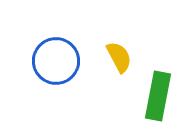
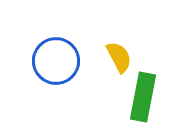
green rectangle: moved 15 px left, 1 px down
